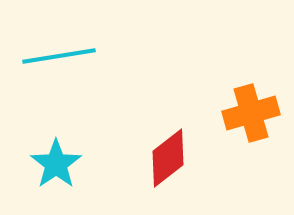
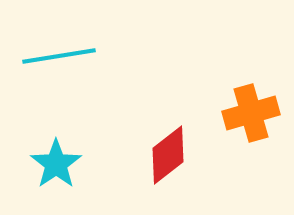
red diamond: moved 3 px up
